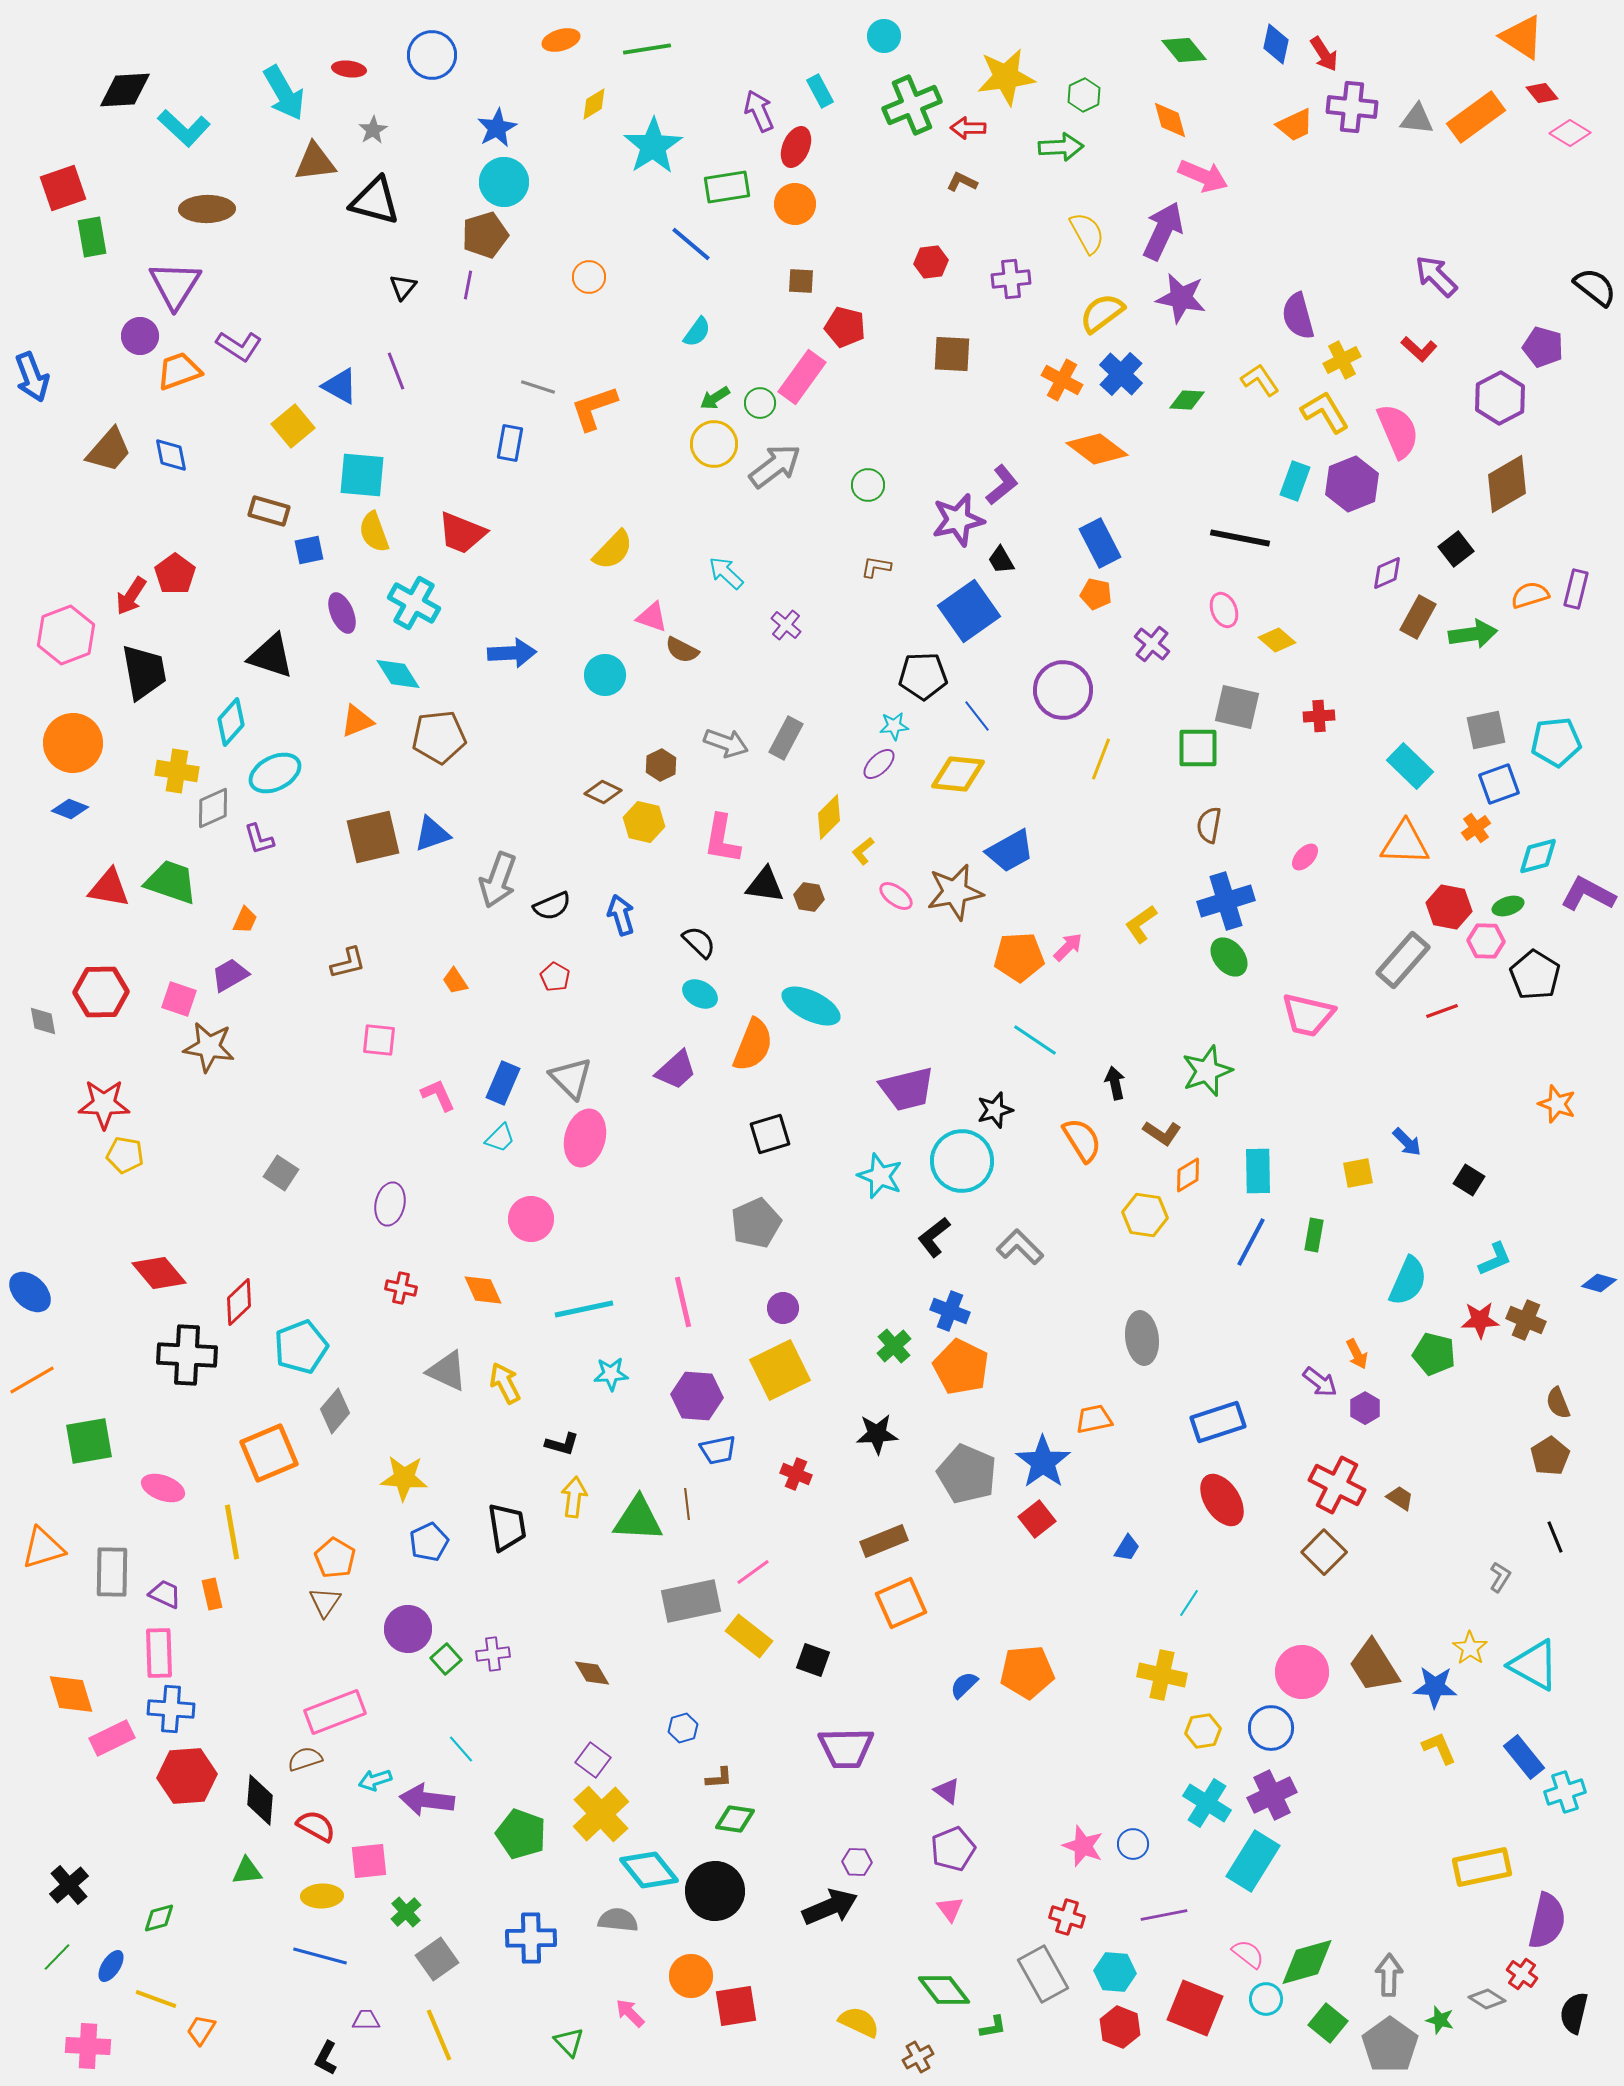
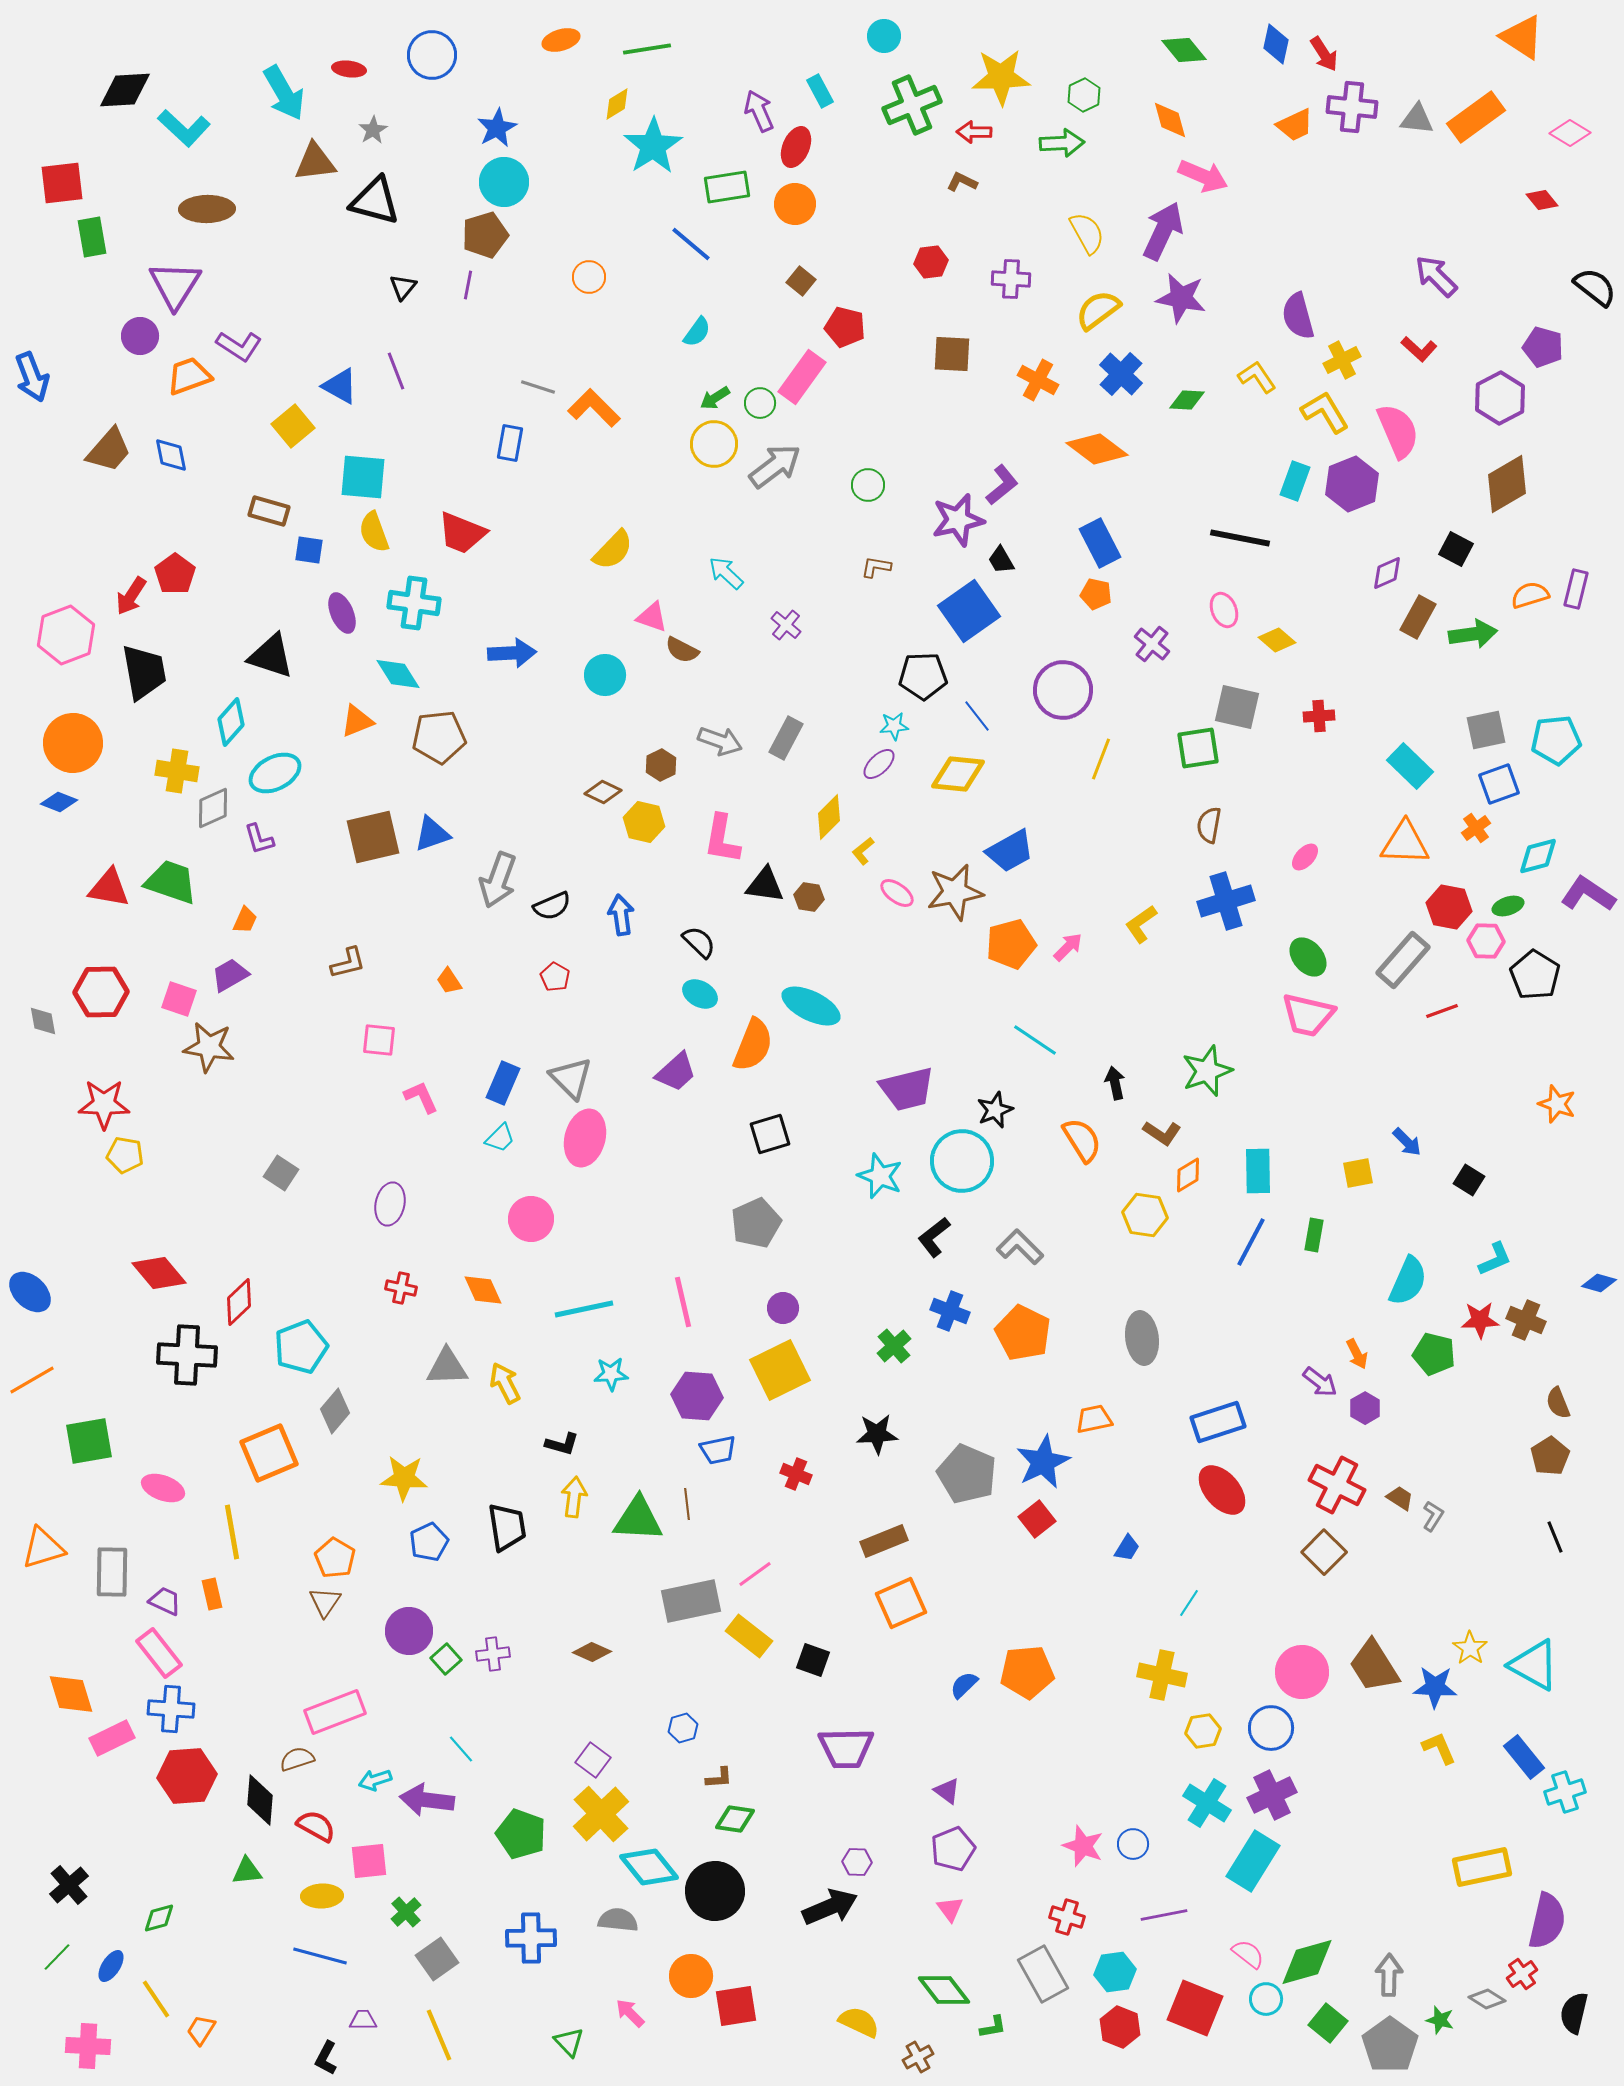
yellow star at (1006, 77): moved 5 px left; rotated 6 degrees clockwise
red diamond at (1542, 93): moved 107 px down
yellow diamond at (594, 104): moved 23 px right
red arrow at (968, 128): moved 6 px right, 4 px down
green arrow at (1061, 147): moved 1 px right, 4 px up
red square at (63, 188): moved 1 px left, 5 px up; rotated 12 degrees clockwise
purple cross at (1011, 279): rotated 9 degrees clockwise
brown square at (801, 281): rotated 36 degrees clockwise
yellow semicircle at (1102, 313): moved 4 px left, 3 px up
orange trapezoid at (179, 371): moved 10 px right, 5 px down
orange cross at (1062, 380): moved 24 px left
yellow L-shape at (1260, 380): moved 3 px left, 3 px up
orange L-shape at (594, 408): rotated 64 degrees clockwise
cyan square at (362, 475): moved 1 px right, 2 px down
black square at (1456, 549): rotated 24 degrees counterclockwise
blue square at (309, 550): rotated 20 degrees clockwise
cyan cross at (414, 603): rotated 21 degrees counterclockwise
cyan pentagon at (1556, 742): moved 2 px up
gray arrow at (726, 743): moved 6 px left, 2 px up
green square at (1198, 748): rotated 9 degrees counterclockwise
blue diamond at (70, 809): moved 11 px left, 7 px up
purple L-shape at (1588, 894): rotated 6 degrees clockwise
pink ellipse at (896, 896): moved 1 px right, 3 px up
blue arrow at (621, 915): rotated 9 degrees clockwise
orange pentagon at (1019, 957): moved 8 px left, 13 px up; rotated 12 degrees counterclockwise
green ellipse at (1229, 957): moved 79 px right
orange trapezoid at (455, 981): moved 6 px left
purple trapezoid at (676, 1070): moved 2 px down
pink L-shape at (438, 1095): moved 17 px left, 2 px down
black star at (995, 1110): rotated 6 degrees counterclockwise
orange pentagon at (961, 1367): moved 62 px right, 34 px up
gray triangle at (447, 1371): moved 4 px up; rotated 27 degrees counterclockwise
blue star at (1043, 1462): rotated 10 degrees clockwise
red ellipse at (1222, 1500): moved 10 px up; rotated 8 degrees counterclockwise
pink line at (753, 1572): moved 2 px right, 2 px down
gray L-shape at (1500, 1577): moved 67 px left, 61 px up
purple trapezoid at (165, 1594): moved 7 px down
purple circle at (408, 1629): moved 1 px right, 2 px down
pink rectangle at (159, 1653): rotated 36 degrees counterclockwise
brown diamond at (592, 1673): moved 21 px up; rotated 36 degrees counterclockwise
brown semicircle at (305, 1759): moved 8 px left
cyan diamond at (649, 1870): moved 3 px up
cyan hexagon at (1115, 1972): rotated 12 degrees counterclockwise
red cross at (1522, 1974): rotated 20 degrees clockwise
yellow line at (156, 1999): rotated 36 degrees clockwise
purple trapezoid at (366, 2020): moved 3 px left
